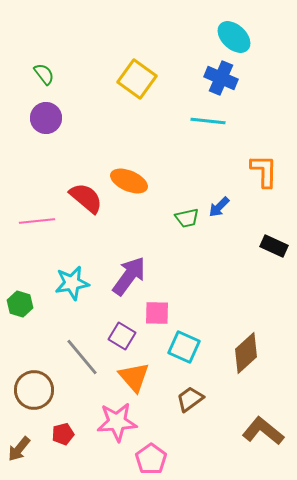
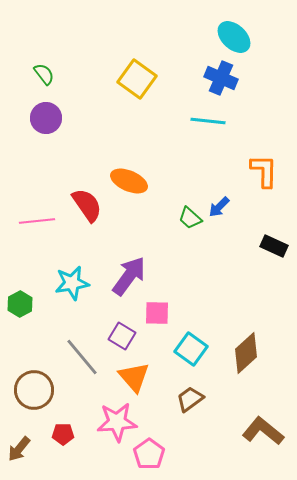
red semicircle: moved 1 px right, 7 px down; rotated 15 degrees clockwise
green trapezoid: moved 3 px right; rotated 55 degrees clockwise
green hexagon: rotated 15 degrees clockwise
cyan square: moved 7 px right, 2 px down; rotated 12 degrees clockwise
red pentagon: rotated 15 degrees clockwise
pink pentagon: moved 2 px left, 5 px up
